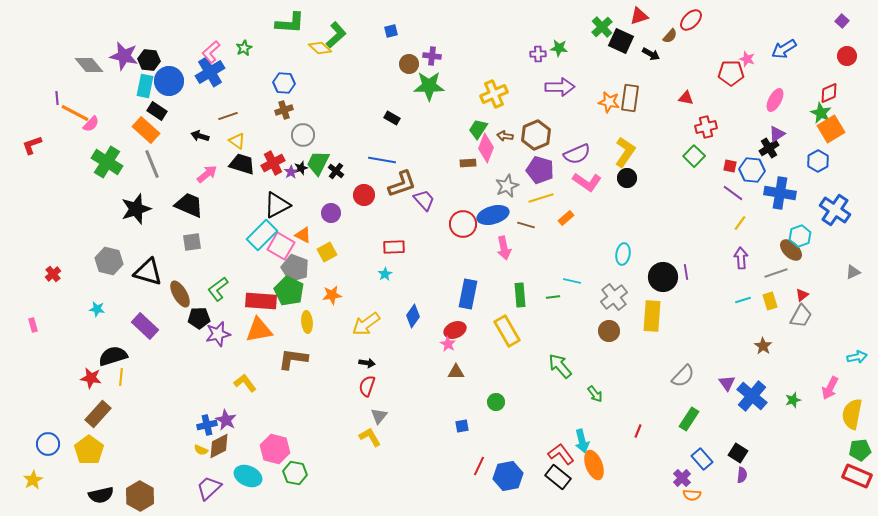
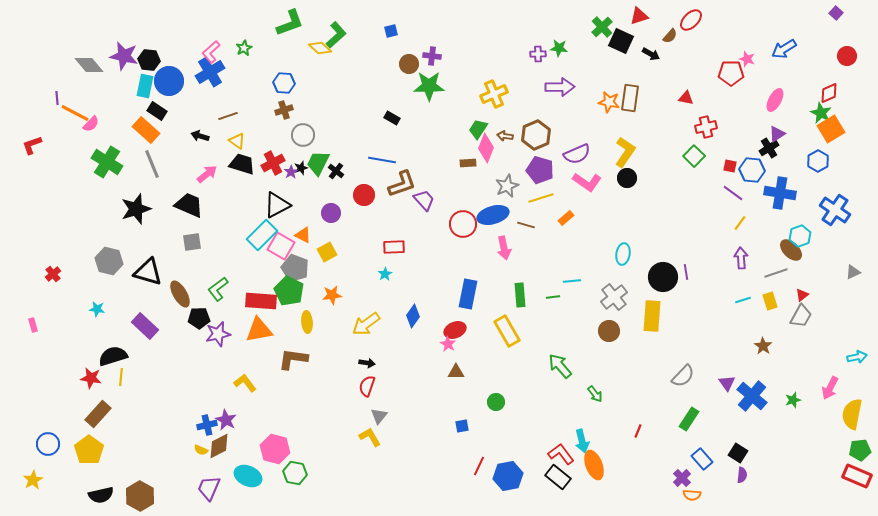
purple square at (842, 21): moved 6 px left, 8 px up
green L-shape at (290, 23): rotated 24 degrees counterclockwise
cyan line at (572, 281): rotated 18 degrees counterclockwise
purple trapezoid at (209, 488): rotated 24 degrees counterclockwise
